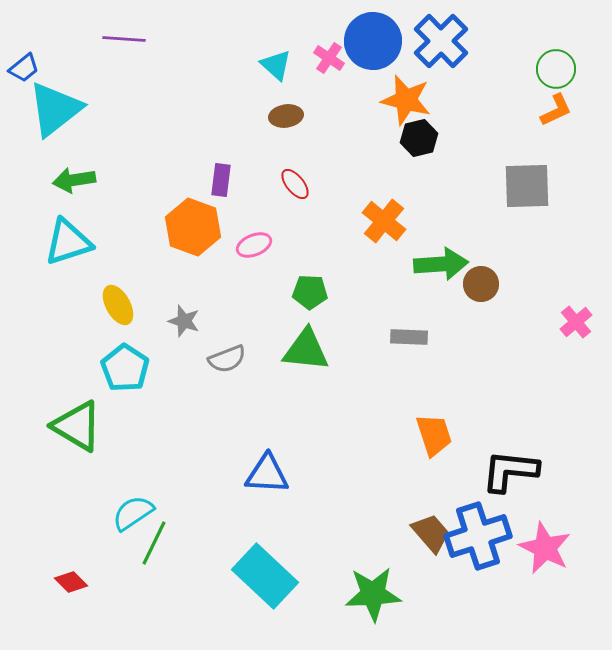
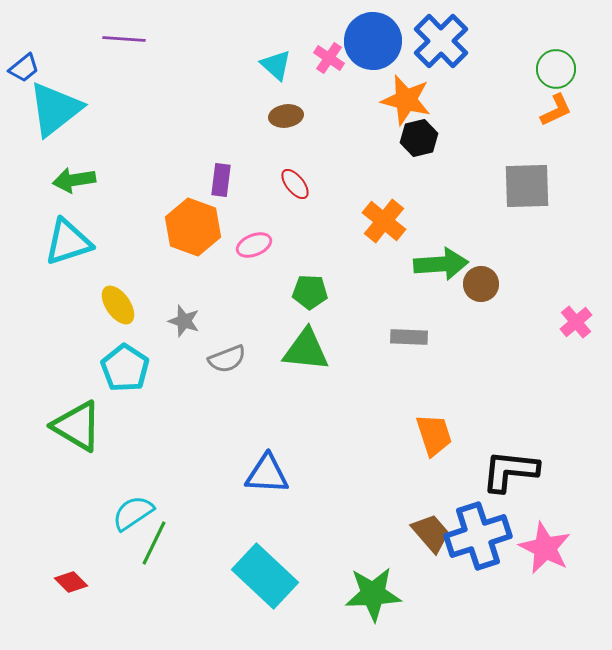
yellow ellipse at (118, 305): rotated 6 degrees counterclockwise
